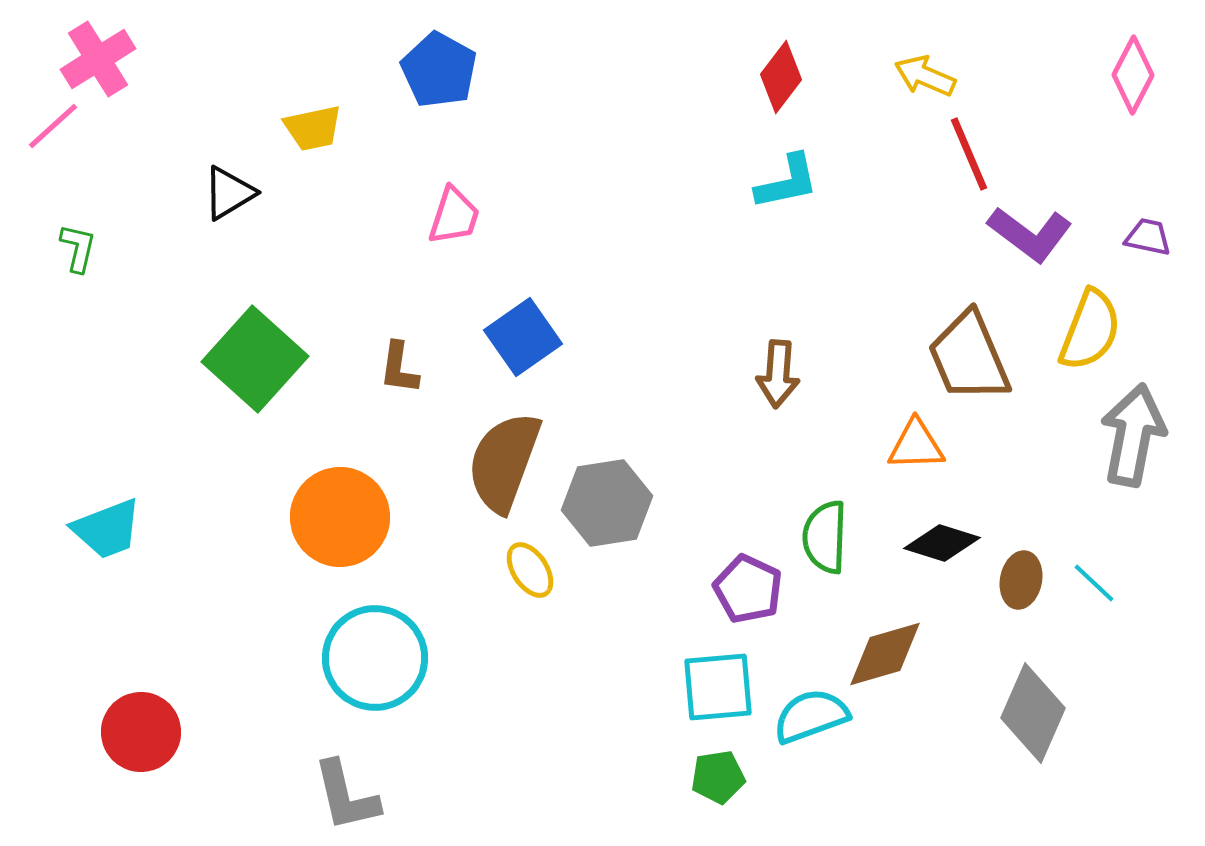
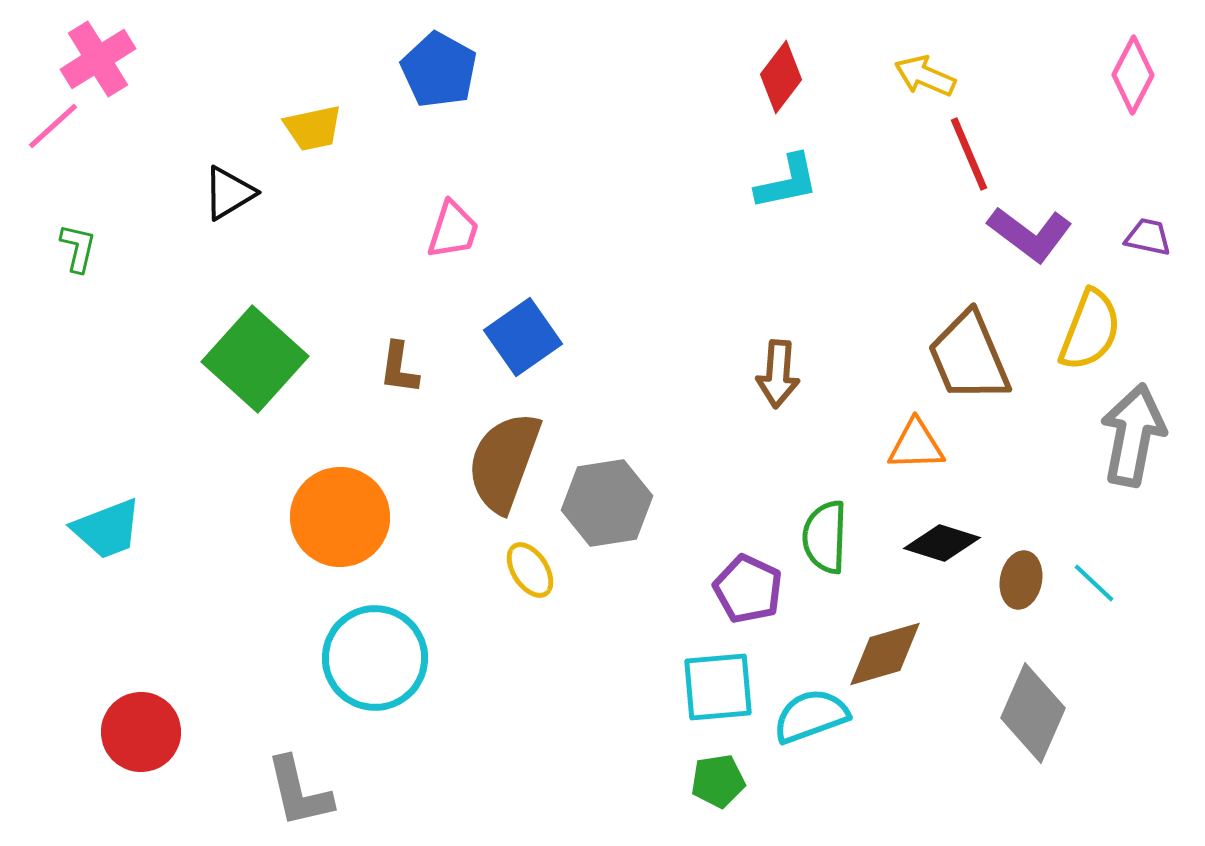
pink trapezoid: moved 1 px left, 14 px down
green pentagon: moved 4 px down
gray L-shape: moved 47 px left, 4 px up
